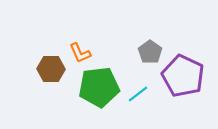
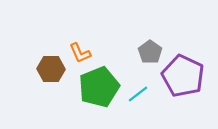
green pentagon: rotated 15 degrees counterclockwise
